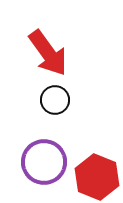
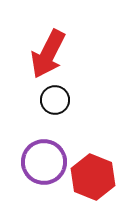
red arrow: moved 1 px down; rotated 63 degrees clockwise
red hexagon: moved 4 px left
